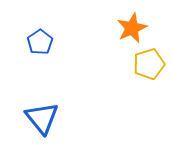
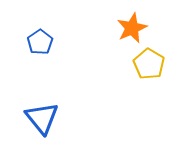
yellow pentagon: rotated 24 degrees counterclockwise
